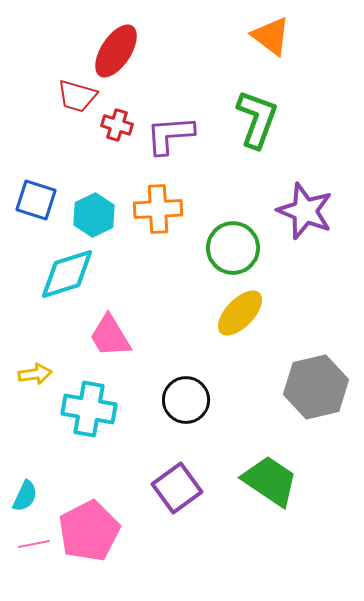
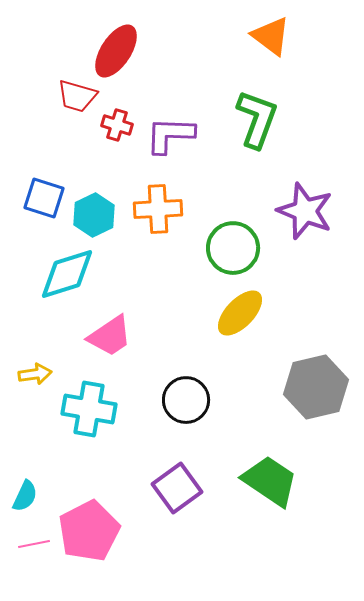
purple L-shape: rotated 6 degrees clockwise
blue square: moved 8 px right, 2 px up
pink trapezoid: rotated 93 degrees counterclockwise
